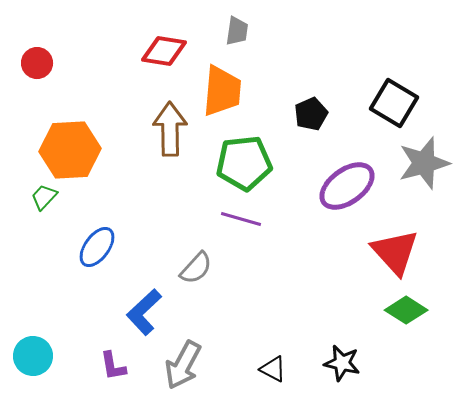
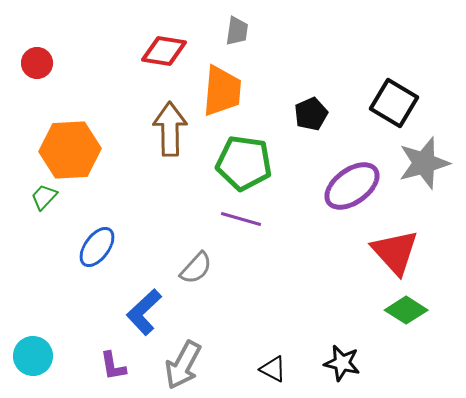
green pentagon: rotated 14 degrees clockwise
purple ellipse: moved 5 px right
